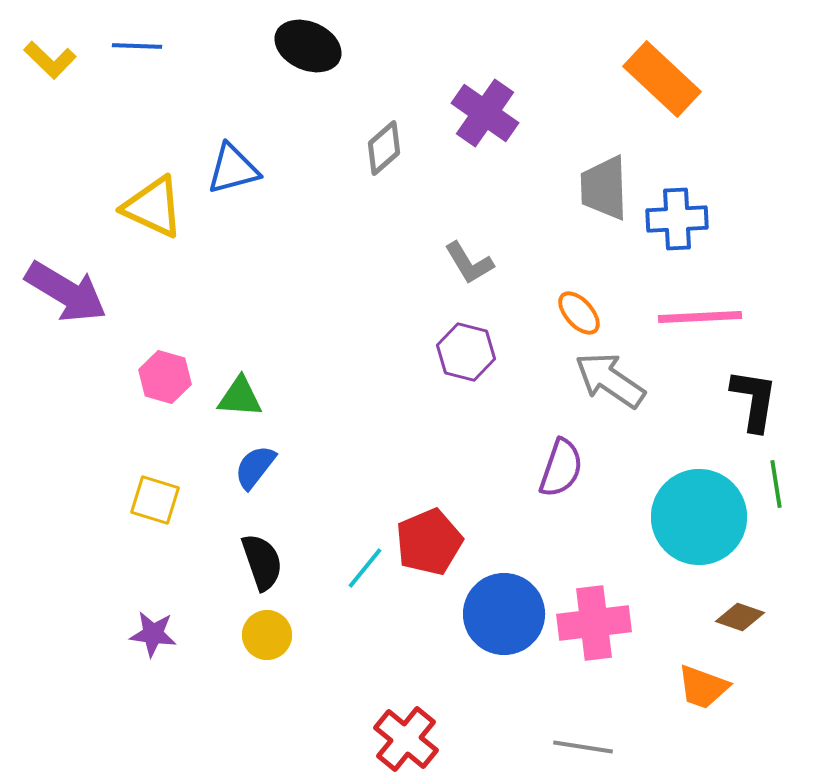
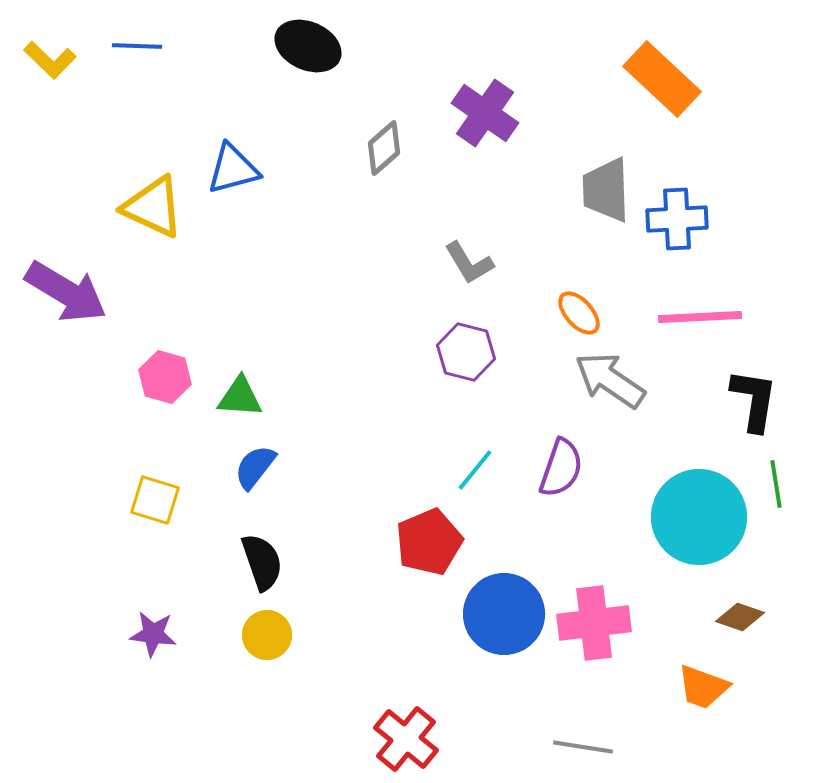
gray trapezoid: moved 2 px right, 2 px down
cyan line: moved 110 px right, 98 px up
